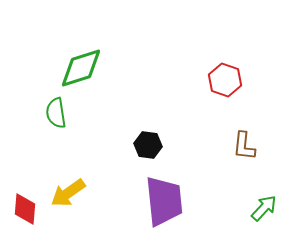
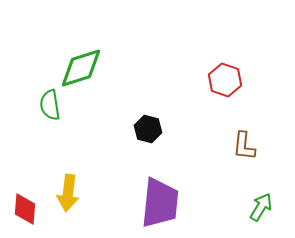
green semicircle: moved 6 px left, 8 px up
black hexagon: moved 16 px up; rotated 8 degrees clockwise
yellow arrow: rotated 48 degrees counterclockwise
purple trapezoid: moved 4 px left, 2 px down; rotated 12 degrees clockwise
green arrow: moved 3 px left, 1 px up; rotated 12 degrees counterclockwise
